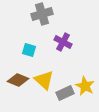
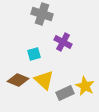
gray cross: rotated 35 degrees clockwise
cyan square: moved 5 px right, 4 px down; rotated 32 degrees counterclockwise
